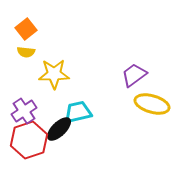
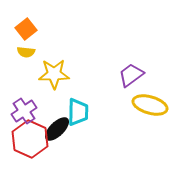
purple trapezoid: moved 3 px left
yellow ellipse: moved 2 px left, 1 px down
cyan trapezoid: rotated 104 degrees clockwise
black ellipse: moved 2 px left
red hexagon: moved 1 px right, 1 px up; rotated 18 degrees counterclockwise
